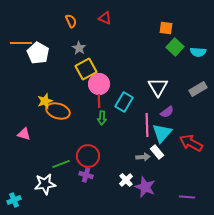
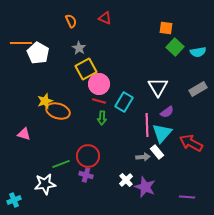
cyan semicircle: rotated 14 degrees counterclockwise
red line: rotated 72 degrees counterclockwise
